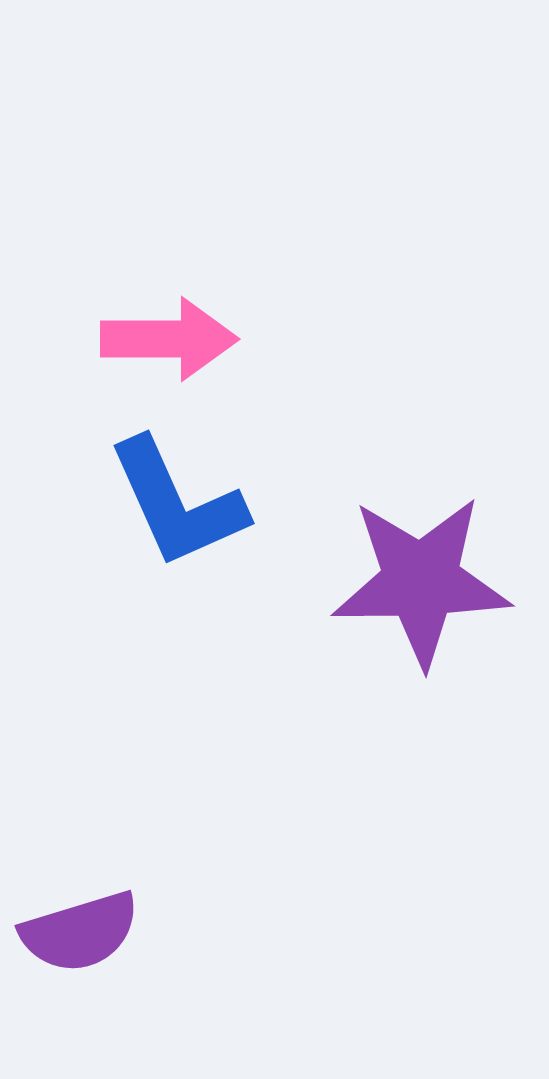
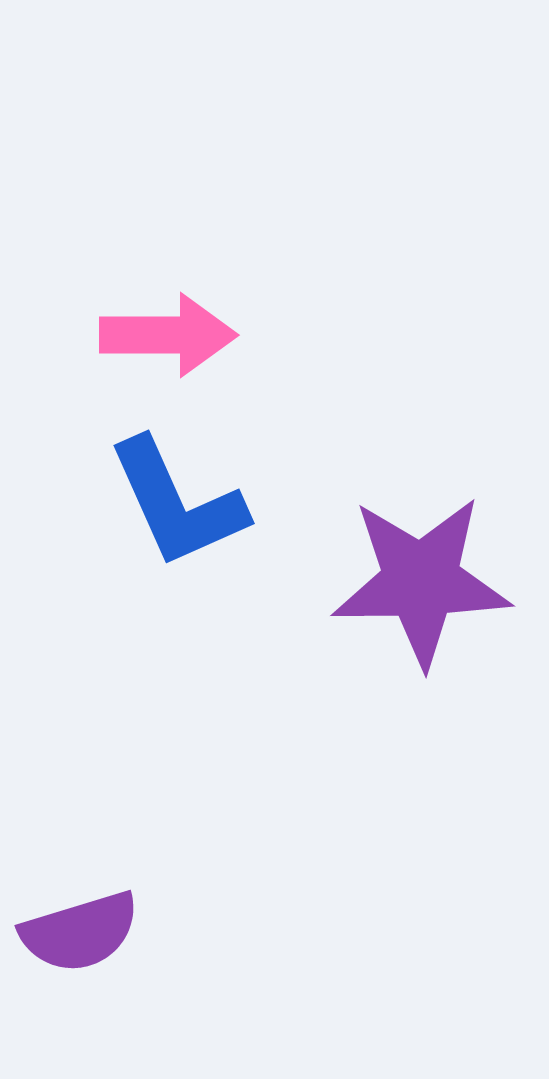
pink arrow: moved 1 px left, 4 px up
